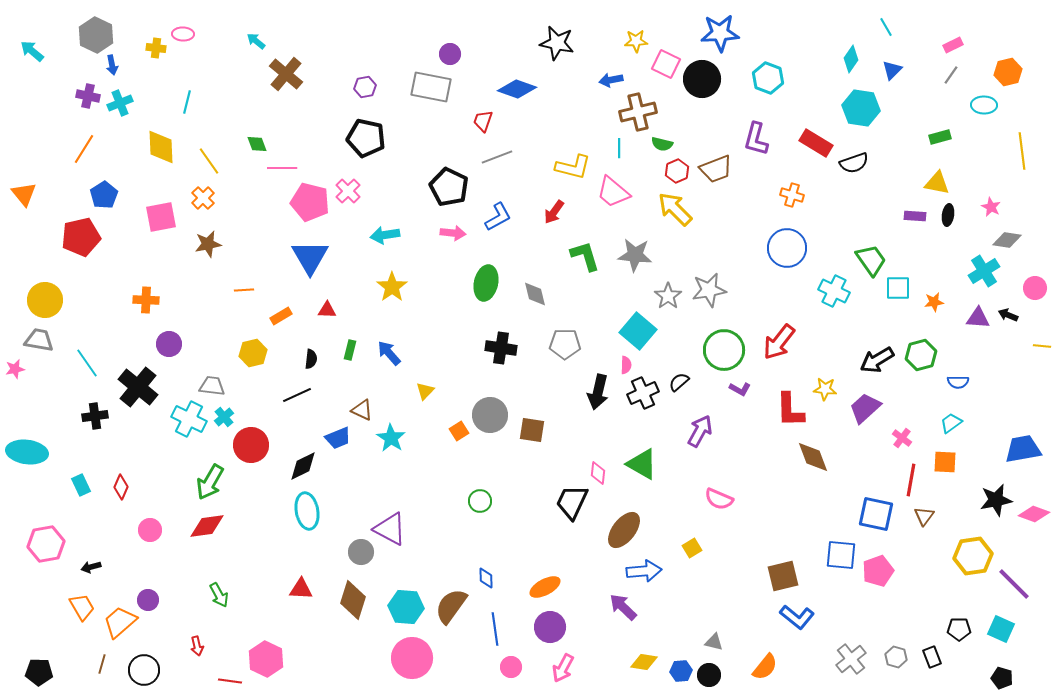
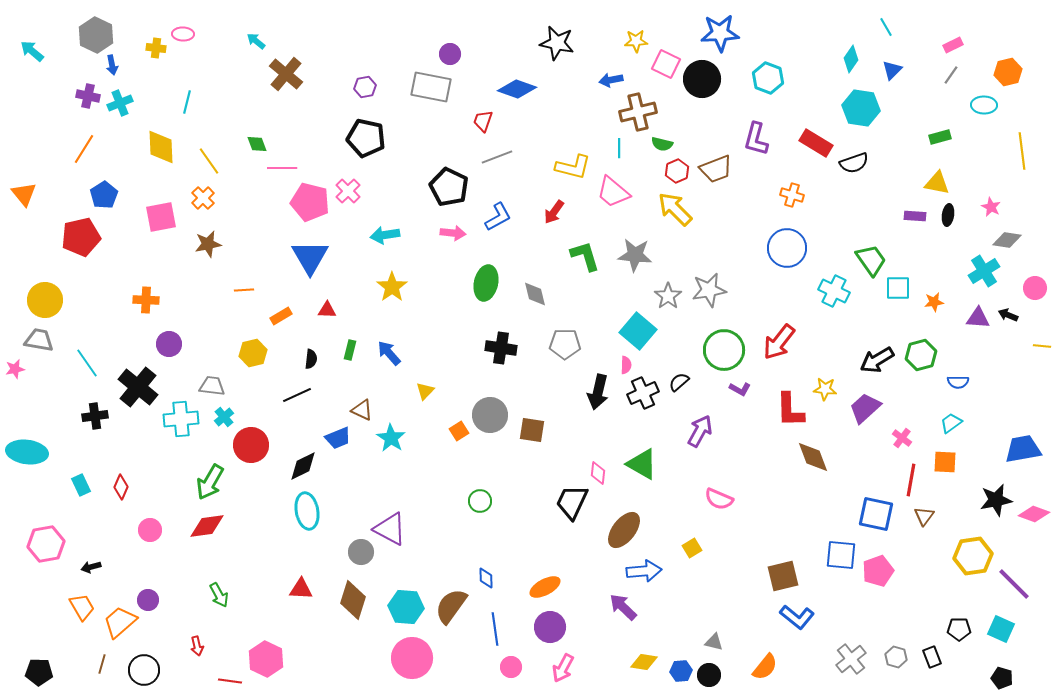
cyan cross at (189, 419): moved 8 px left; rotated 32 degrees counterclockwise
